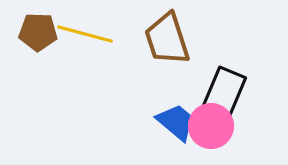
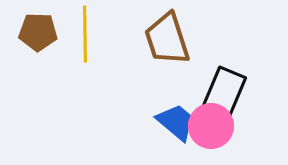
yellow line: rotated 74 degrees clockwise
